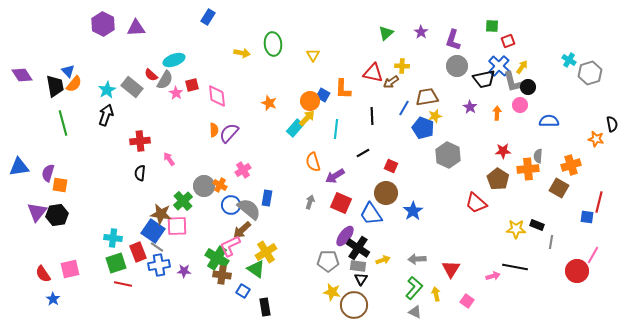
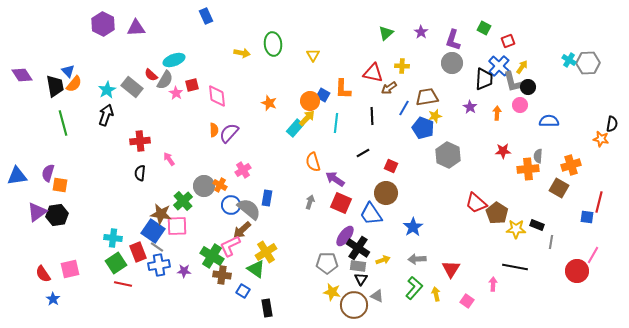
blue rectangle at (208, 17): moved 2 px left, 1 px up; rotated 56 degrees counterclockwise
green square at (492, 26): moved 8 px left, 2 px down; rotated 24 degrees clockwise
gray circle at (457, 66): moved 5 px left, 3 px up
gray hexagon at (590, 73): moved 2 px left, 10 px up; rotated 15 degrees clockwise
black trapezoid at (484, 79): rotated 75 degrees counterclockwise
brown arrow at (391, 82): moved 2 px left, 6 px down
black semicircle at (612, 124): rotated 21 degrees clockwise
cyan line at (336, 129): moved 6 px up
orange star at (596, 139): moved 5 px right
blue triangle at (19, 167): moved 2 px left, 9 px down
purple arrow at (335, 176): moved 3 px down; rotated 66 degrees clockwise
brown pentagon at (498, 179): moved 1 px left, 34 px down
blue star at (413, 211): moved 16 px down
purple triangle at (37, 212): rotated 15 degrees clockwise
green cross at (217, 258): moved 5 px left, 2 px up
gray pentagon at (328, 261): moved 1 px left, 2 px down
green square at (116, 263): rotated 15 degrees counterclockwise
pink arrow at (493, 276): moved 8 px down; rotated 72 degrees counterclockwise
black rectangle at (265, 307): moved 2 px right, 1 px down
gray triangle at (415, 312): moved 38 px left, 16 px up
